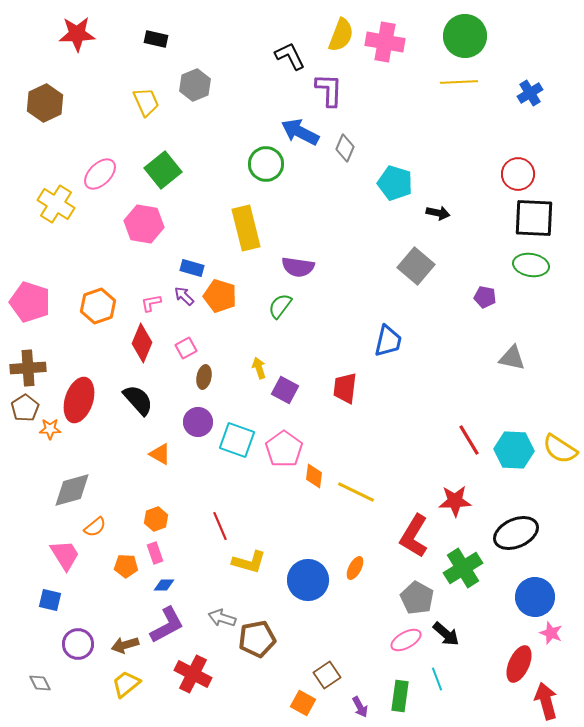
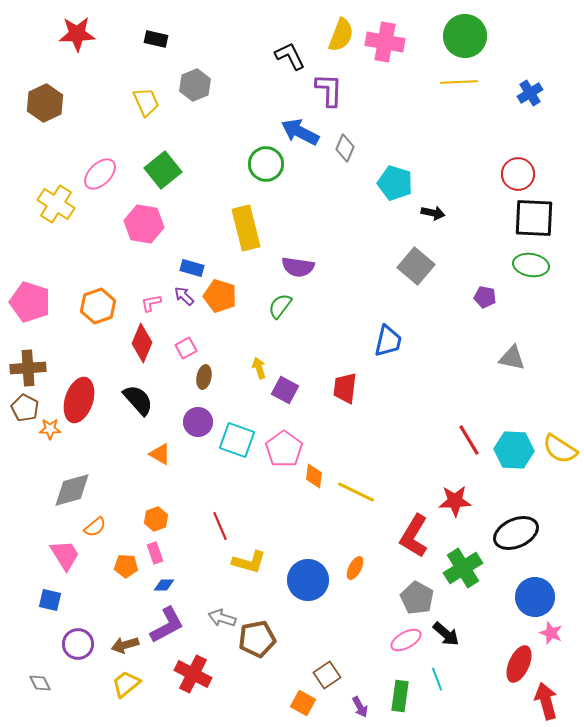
black arrow at (438, 213): moved 5 px left
brown pentagon at (25, 408): rotated 12 degrees counterclockwise
